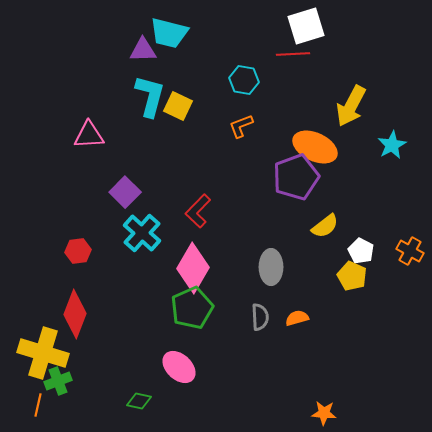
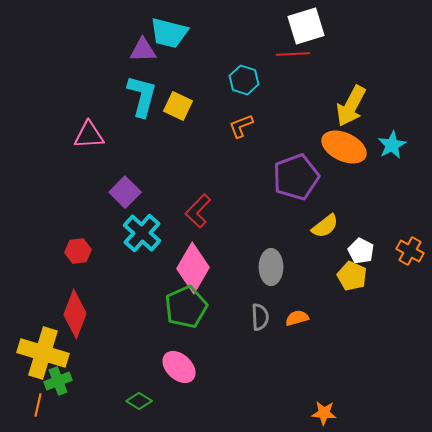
cyan hexagon: rotated 8 degrees clockwise
cyan L-shape: moved 8 px left
orange ellipse: moved 29 px right
green pentagon: moved 6 px left, 1 px up
green diamond: rotated 20 degrees clockwise
